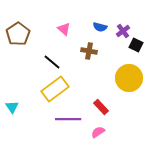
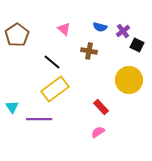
brown pentagon: moved 1 px left, 1 px down
black square: moved 1 px right
yellow circle: moved 2 px down
purple line: moved 29 px left
